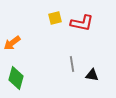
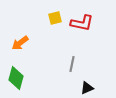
orange arrow: moved 8 px right
gray line: rotated 21 degrees clockwise
black triangle: moved 5 px left, 13 px down; rotated 32 degrees counterclockwise
